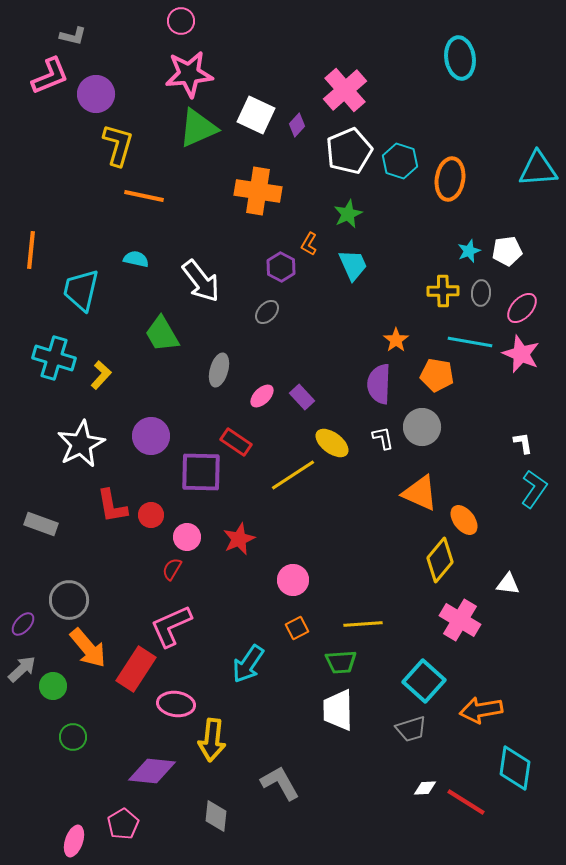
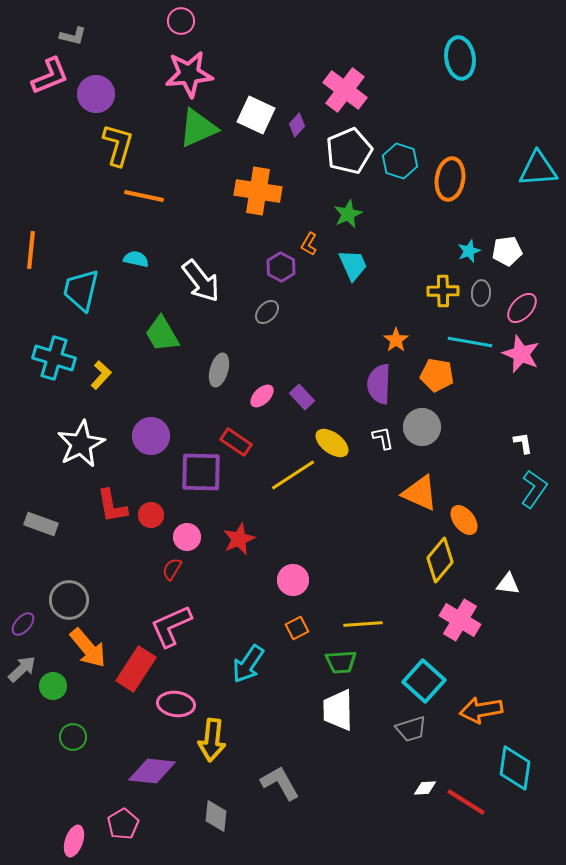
pink cross at (345, 90): rotated 12 degrees counterclockwise
